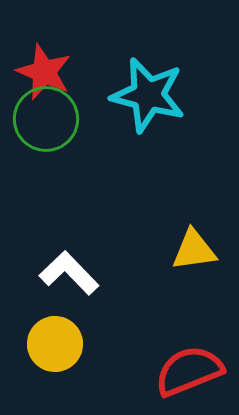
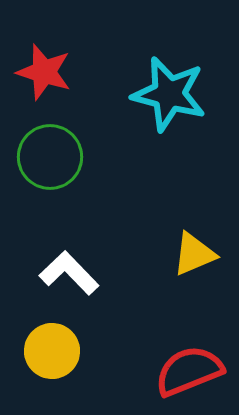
red star: rotated 6 degrees counterclockwise
cyan star: moved 21 px right, 1 px up
green circle: moved 4 px right, 38 px down
yellow triangle: moved 4 px down; rotated 15 degrees counterclockwise
yellow circle: moved 3 px left, 7 px down
